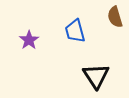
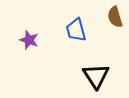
blue trapezoid: moved 1 px right, 1 px up
purple star: rotated 18 degrees counterclockwise
